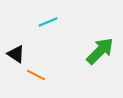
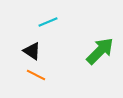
black triangle: moved 16 px right, 3 px up
